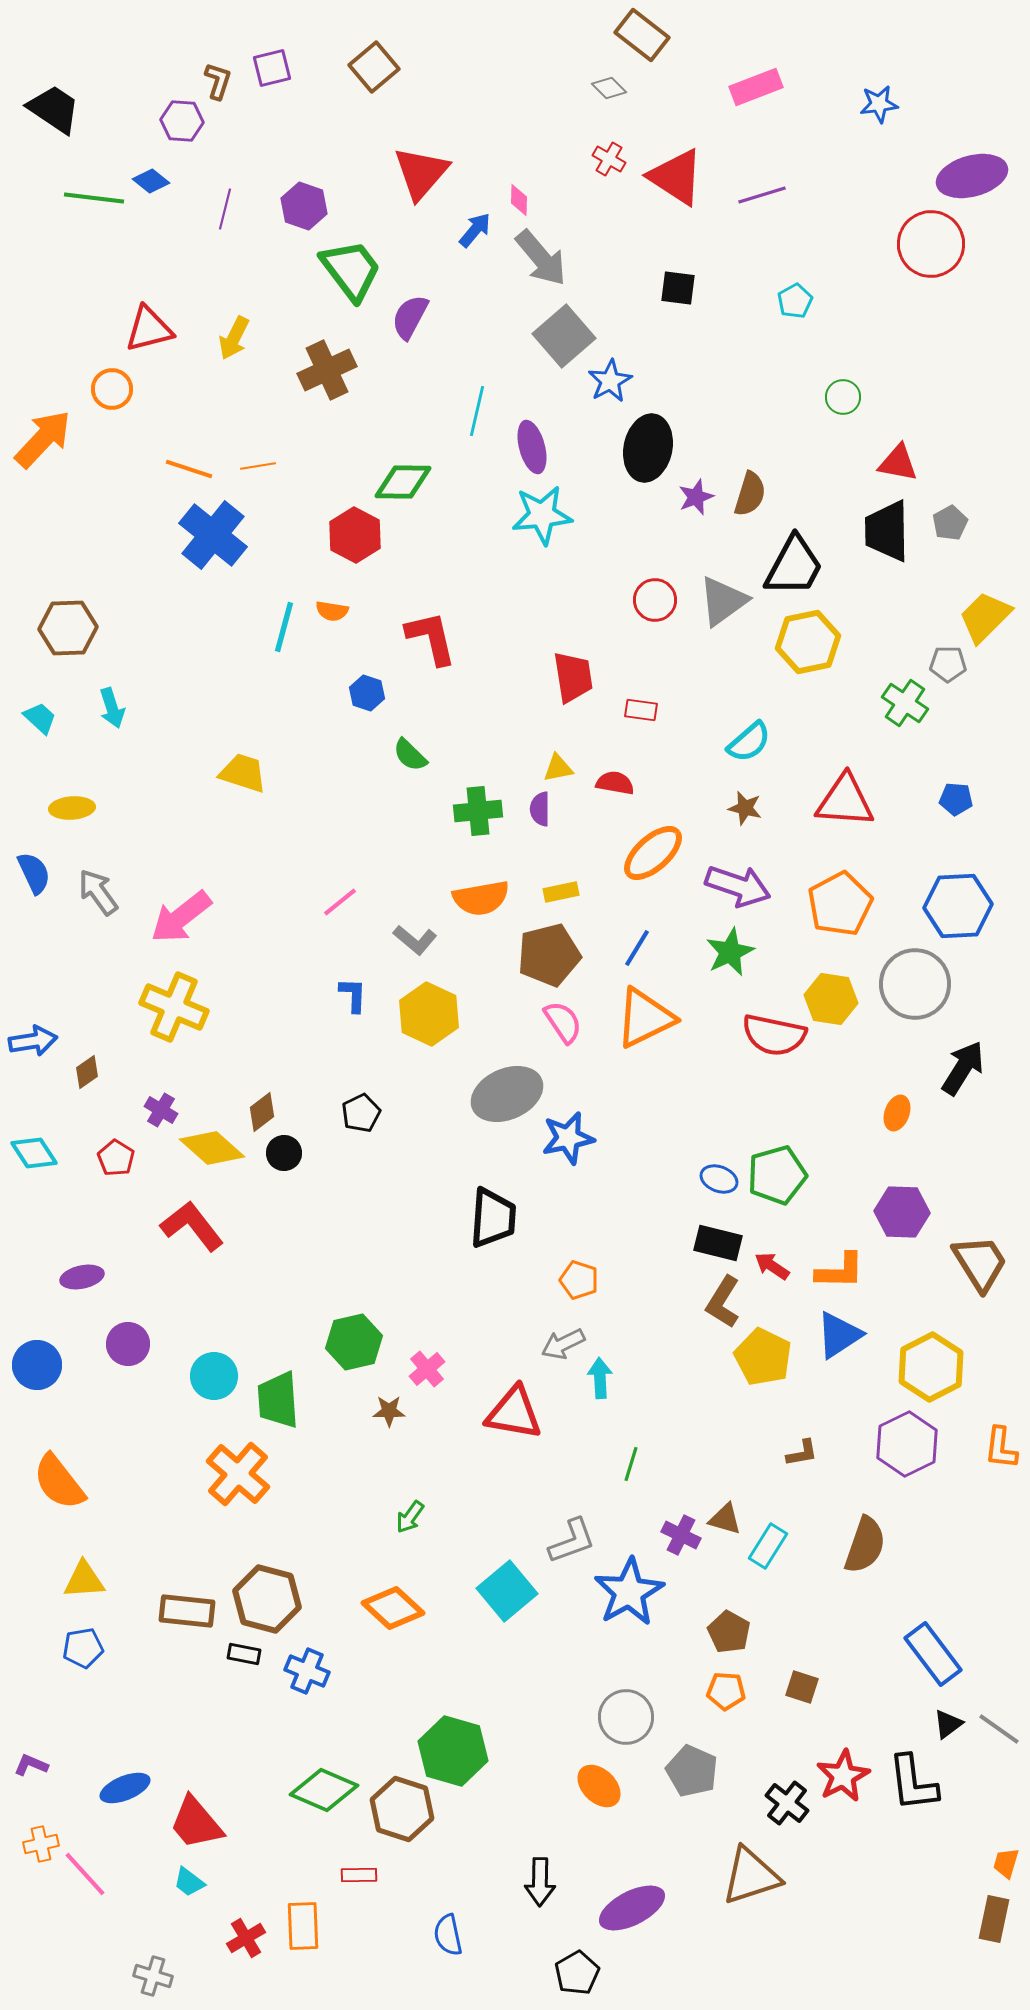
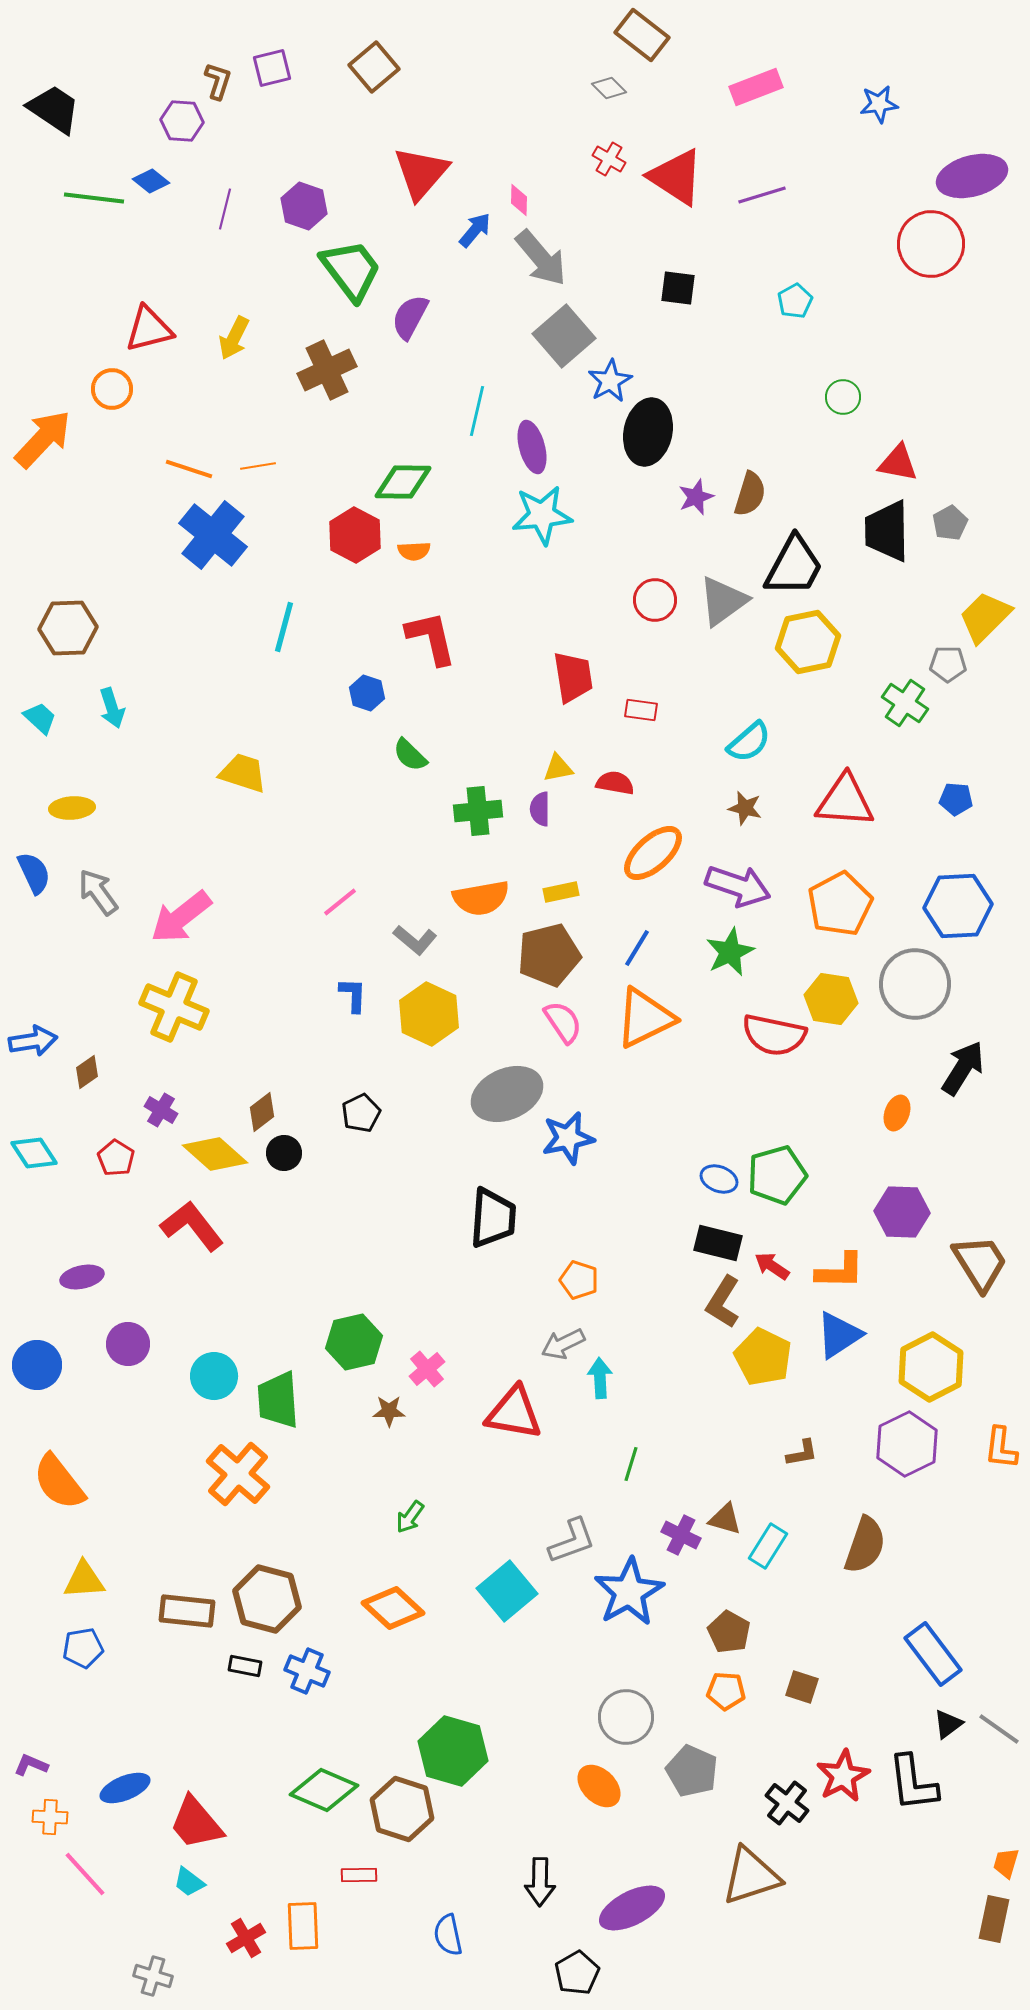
black ellipse at (648, 448): moved 16 px up
orange semicircle at (332, 611): moved 82 px right, 60 px up; rotated 12 degrees counterclockwise
yellow diamond at (212, 1148): moved 3 px right, 6 px down
black rectangle at (244, 1654): moved 1 px right, 12 px down
orange cross at (41, 1844): moved 9 px right, 27 px up; rotated 16 degrees clockwise
